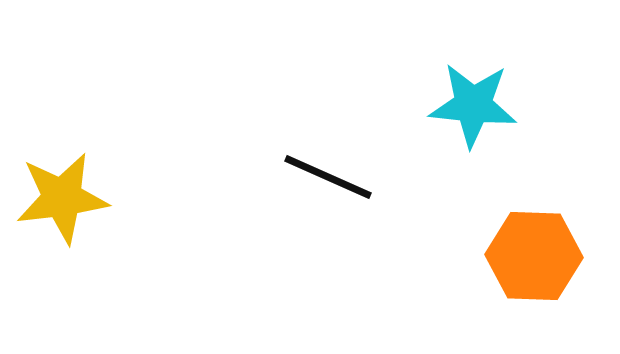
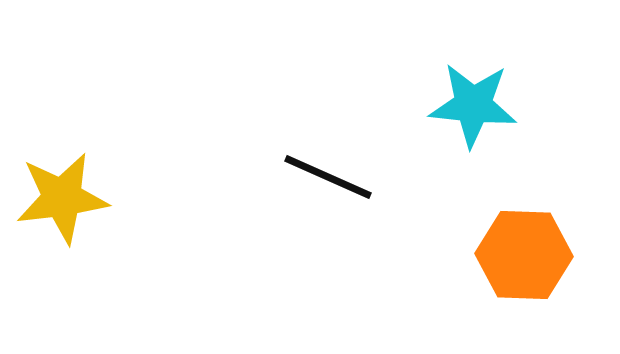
orange hexagon: moved 10 px left, 1 px up
